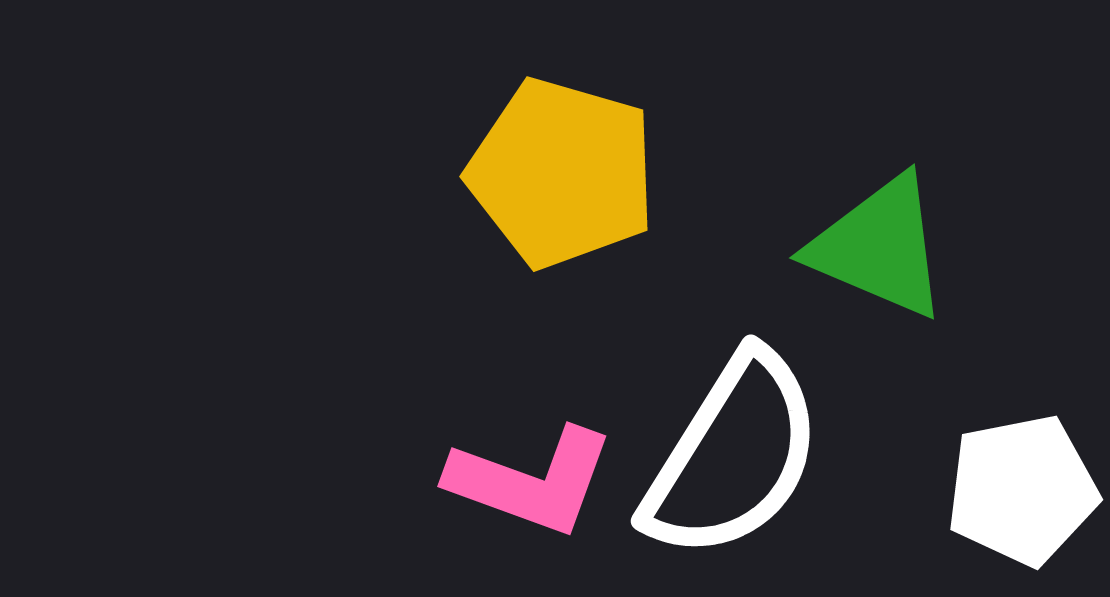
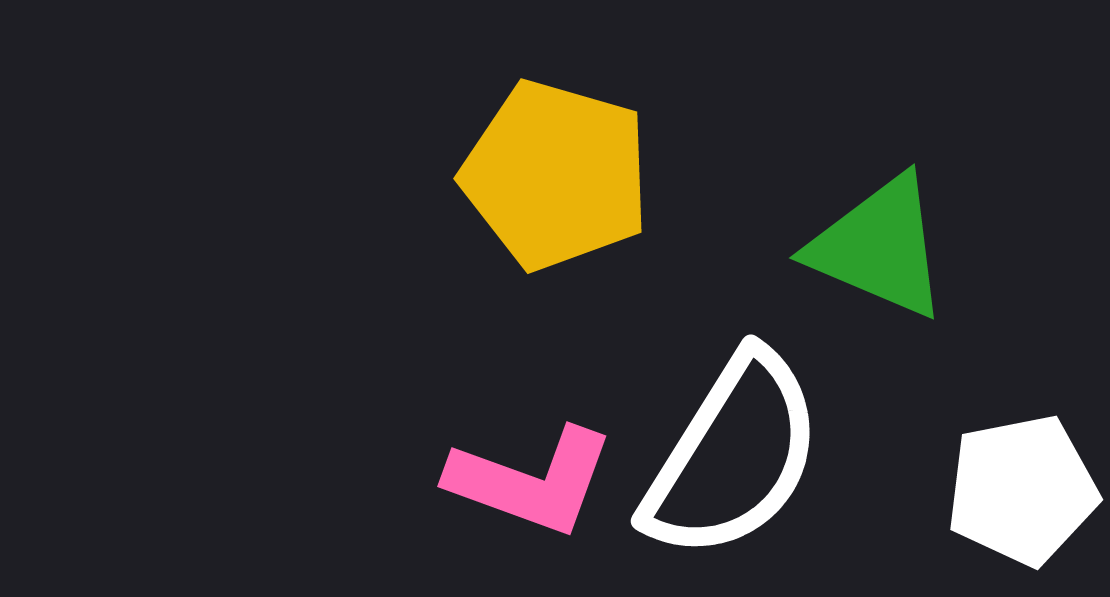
yellow pentagon: moved 6 px left, 2 px down
